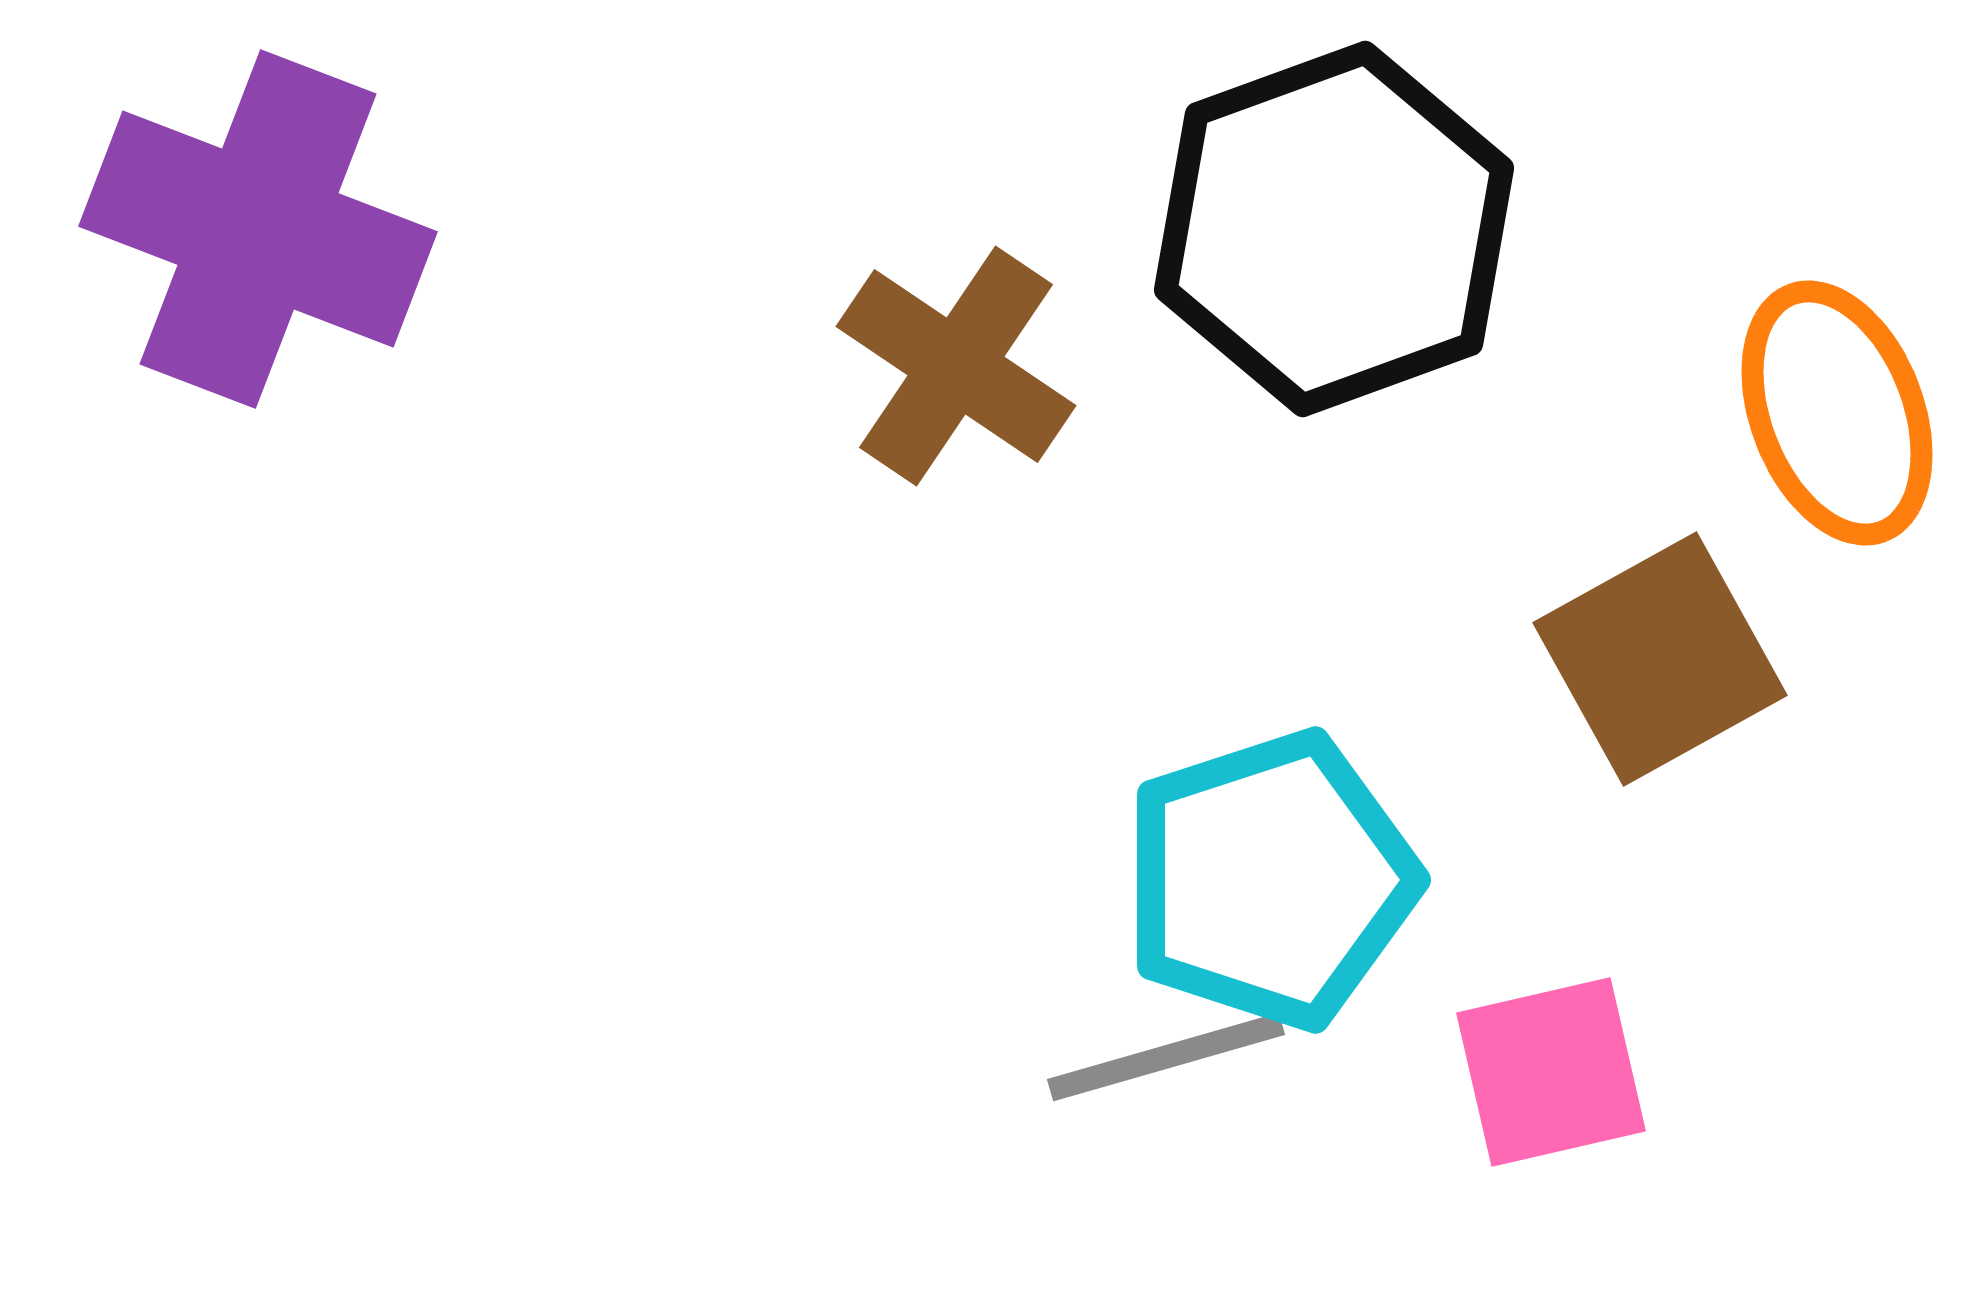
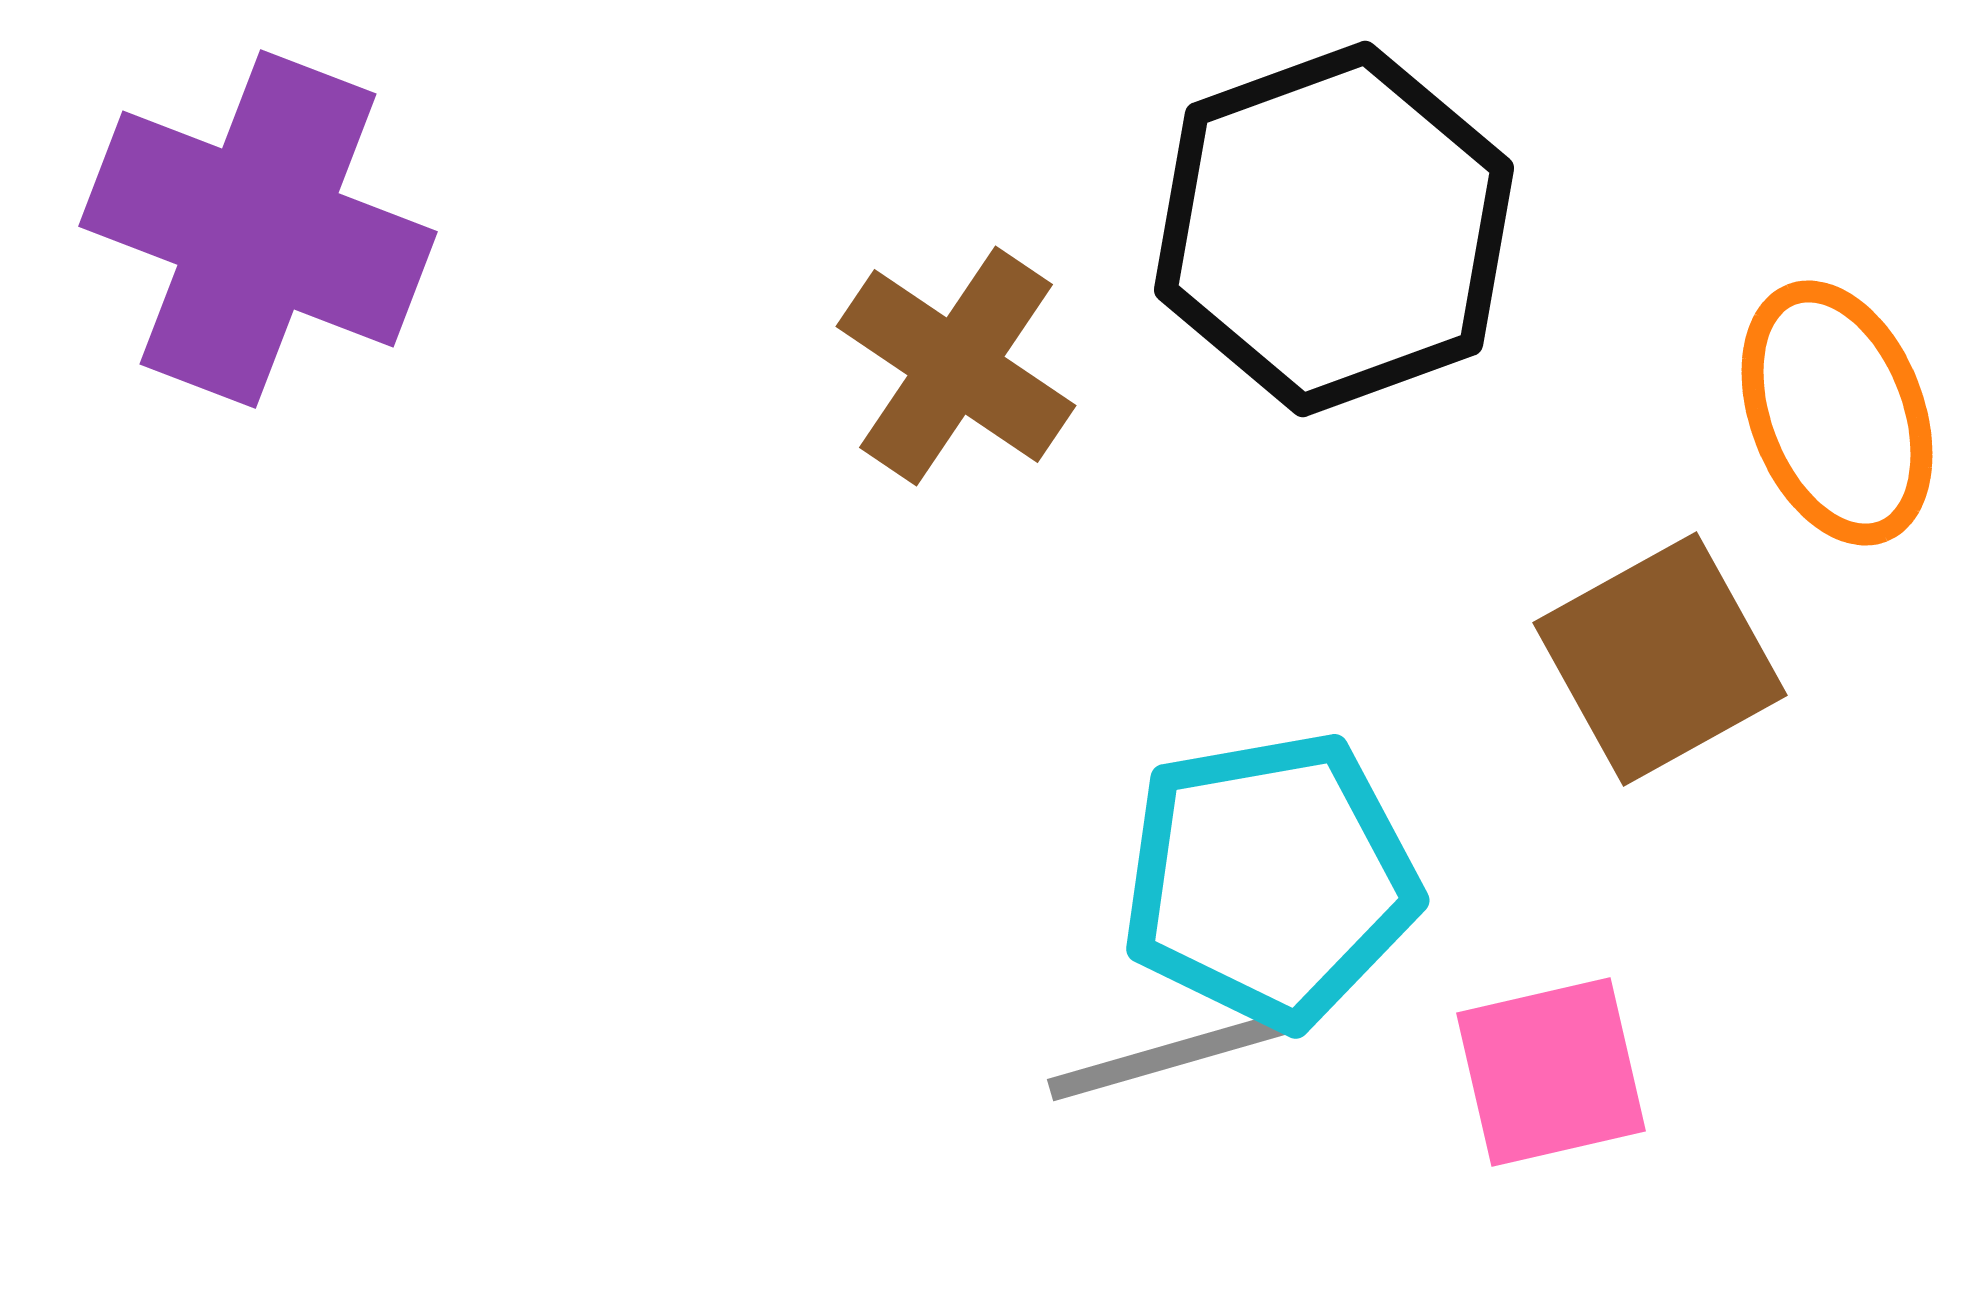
cyan pentagon: rotated 8 degrees clockwise
